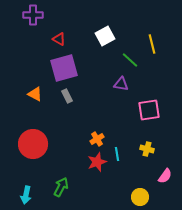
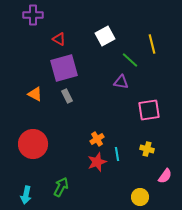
purple triangle: moved 2 px up
